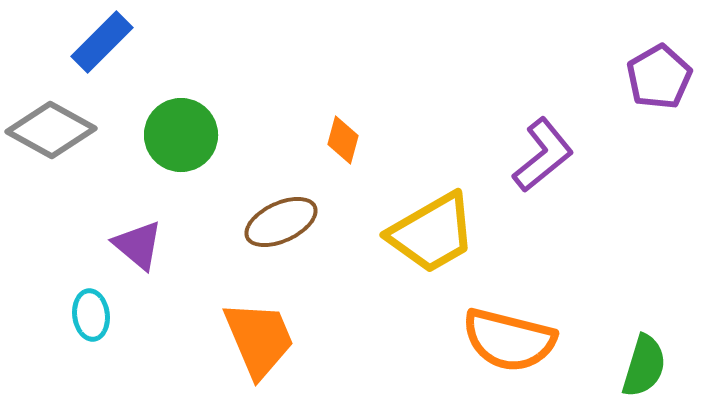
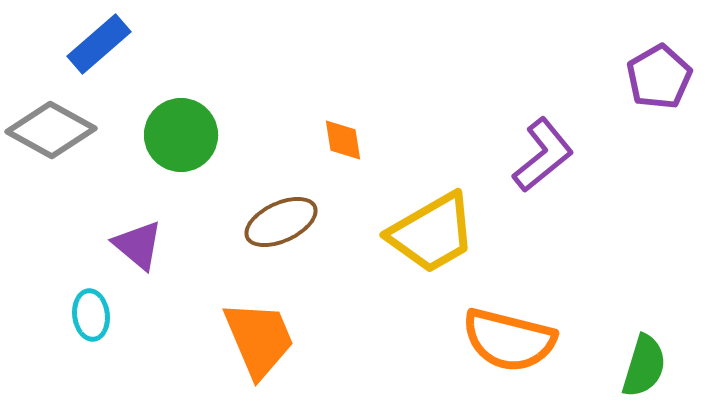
blue rectangle: moved 3 px left, 2 px down; rotated 4 degrees clockwise
orange diamond: rotated 24 degrees counterclockwise
